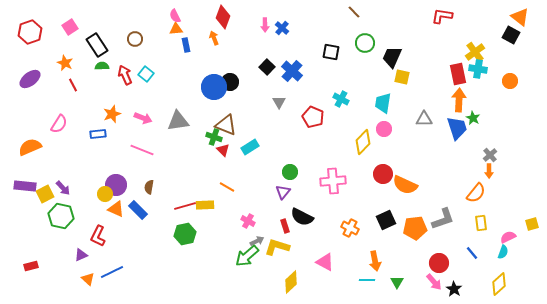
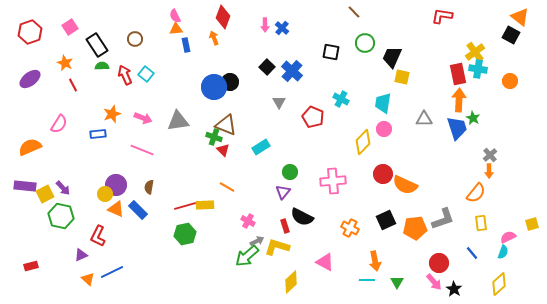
cyan rectangle at (250, 147): moved 11 px right
